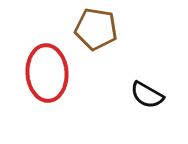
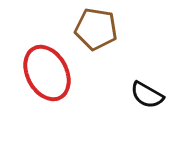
red ellipse: rotated 24 degrees counterclockwise
